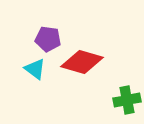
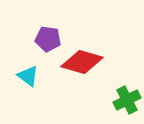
cyan triangle: moved 7 px left, 7 px down
green cross: rotated 16 degrees counterclockwise
